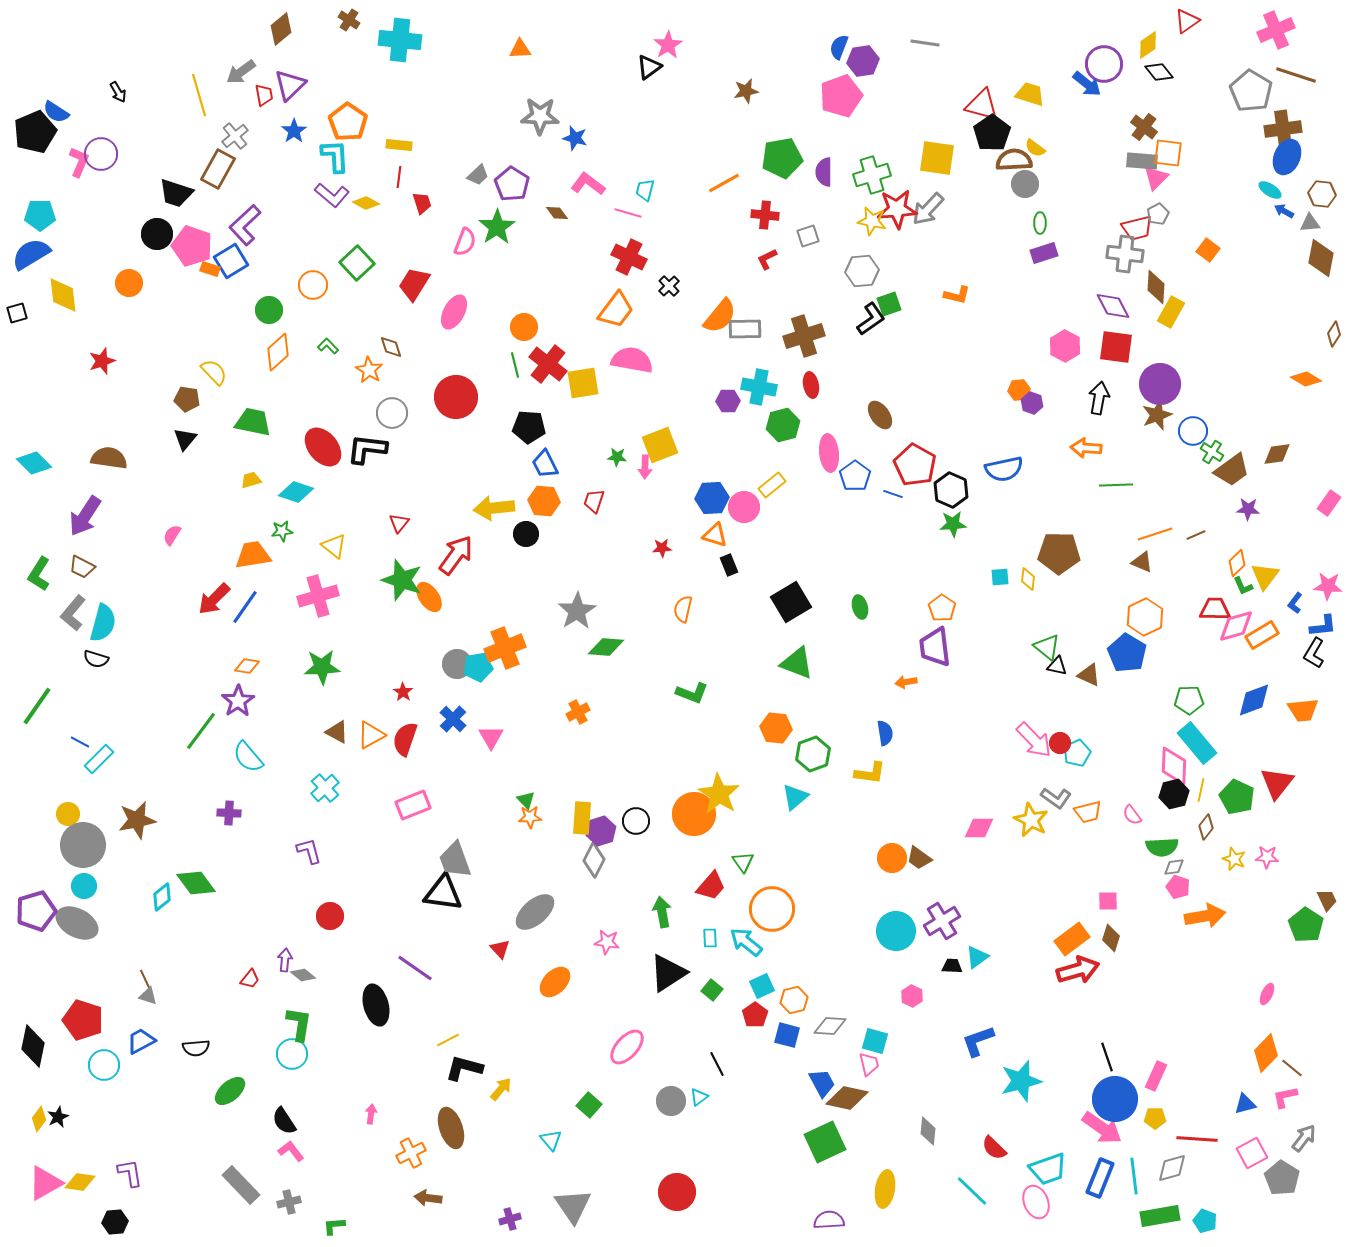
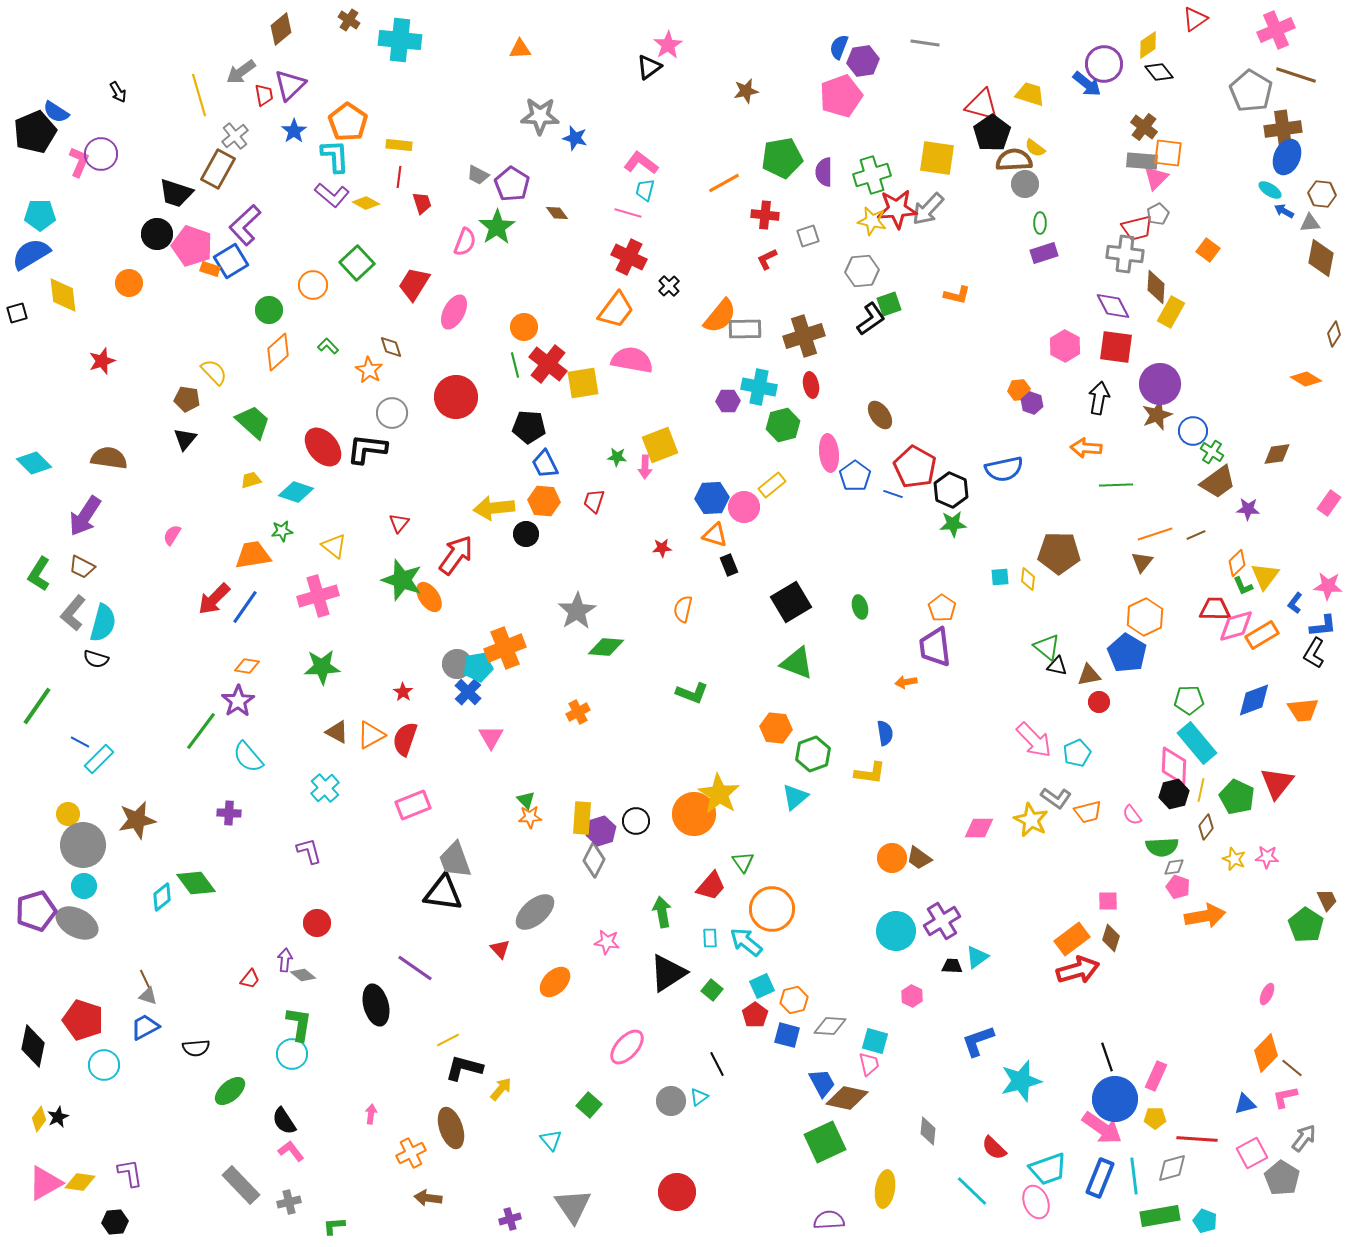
red triangle at (1187, 21): moved 8 px right, 2 px up
gray trapezoid at (478, 175): rotated 70 degrees clockwise
pink L-shape at (588, 184): moved 53 px right, 21 px up
green trapezoid at (253, 422): rotated 30 degrees clockwise
red pentagon at (915, 465): moved 2 px down
brown trapezoid at (1232, 470): moved 14 px left, 12 px down
brown triangle at (1142, 562): rotated 45 degrees clockwise
brown triangle at (1089, 675): rotated 35 degrees counterclockwise
blue cross at (453, 719): moved 15 px right, 27 px up
red circle at (1060, 743): moved 39 px right, 41 px up
red circle at (330, 916): moved 13 px left, 7 px down
blue trapezoid at (141, 1041): moved 4 px right, 14 px up
